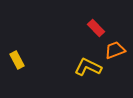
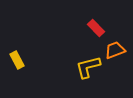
yellow L-shape: rotated 40 degrees counterclockwise
